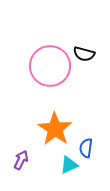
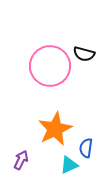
orange star: rotated 12 degrees clockwise
